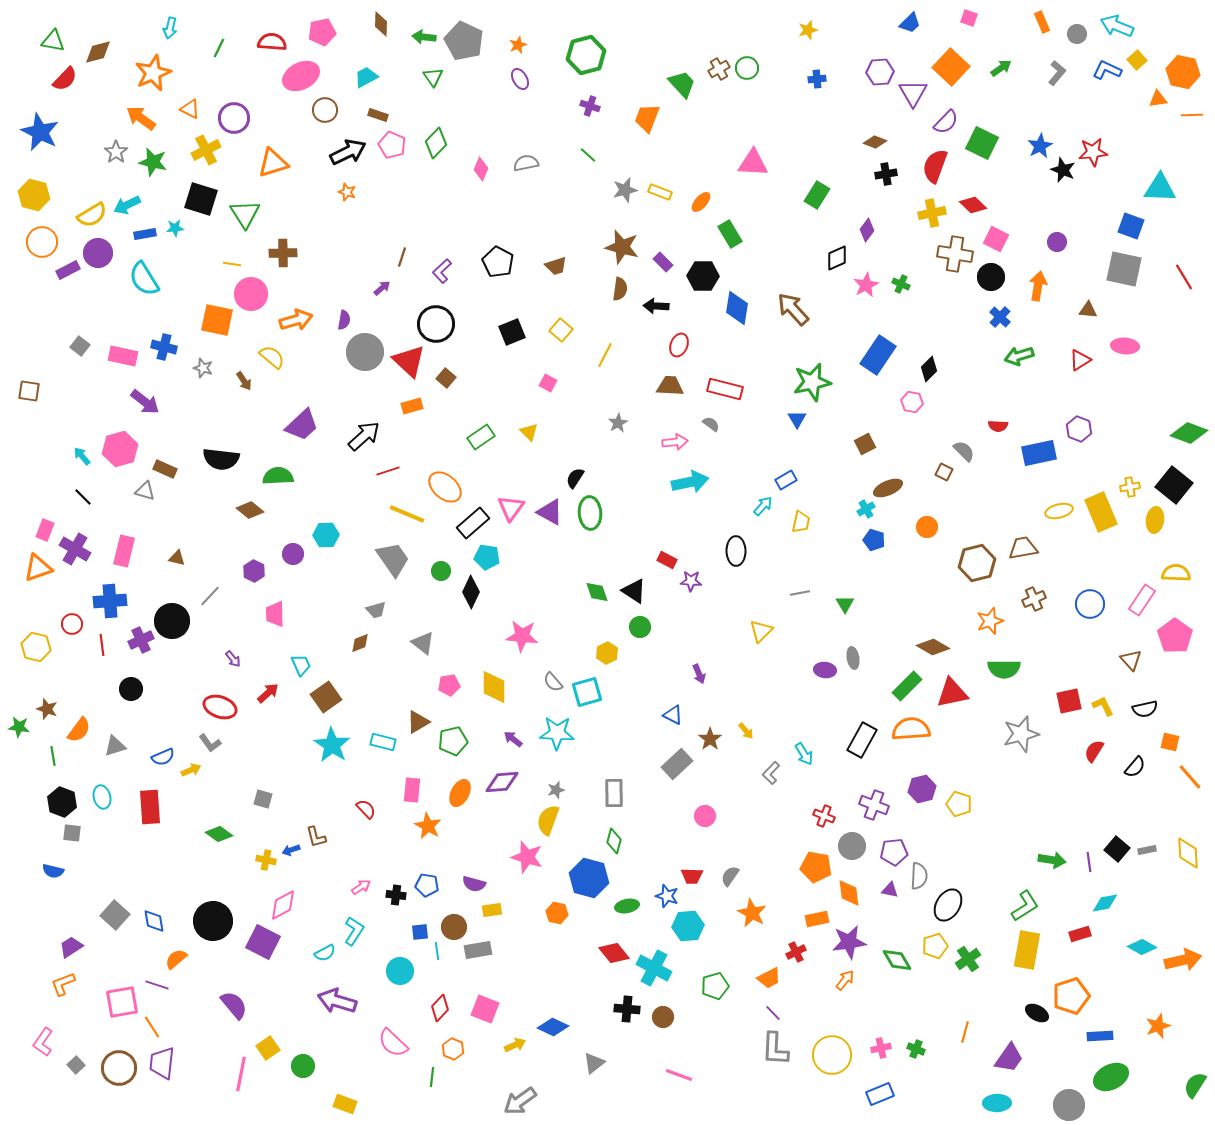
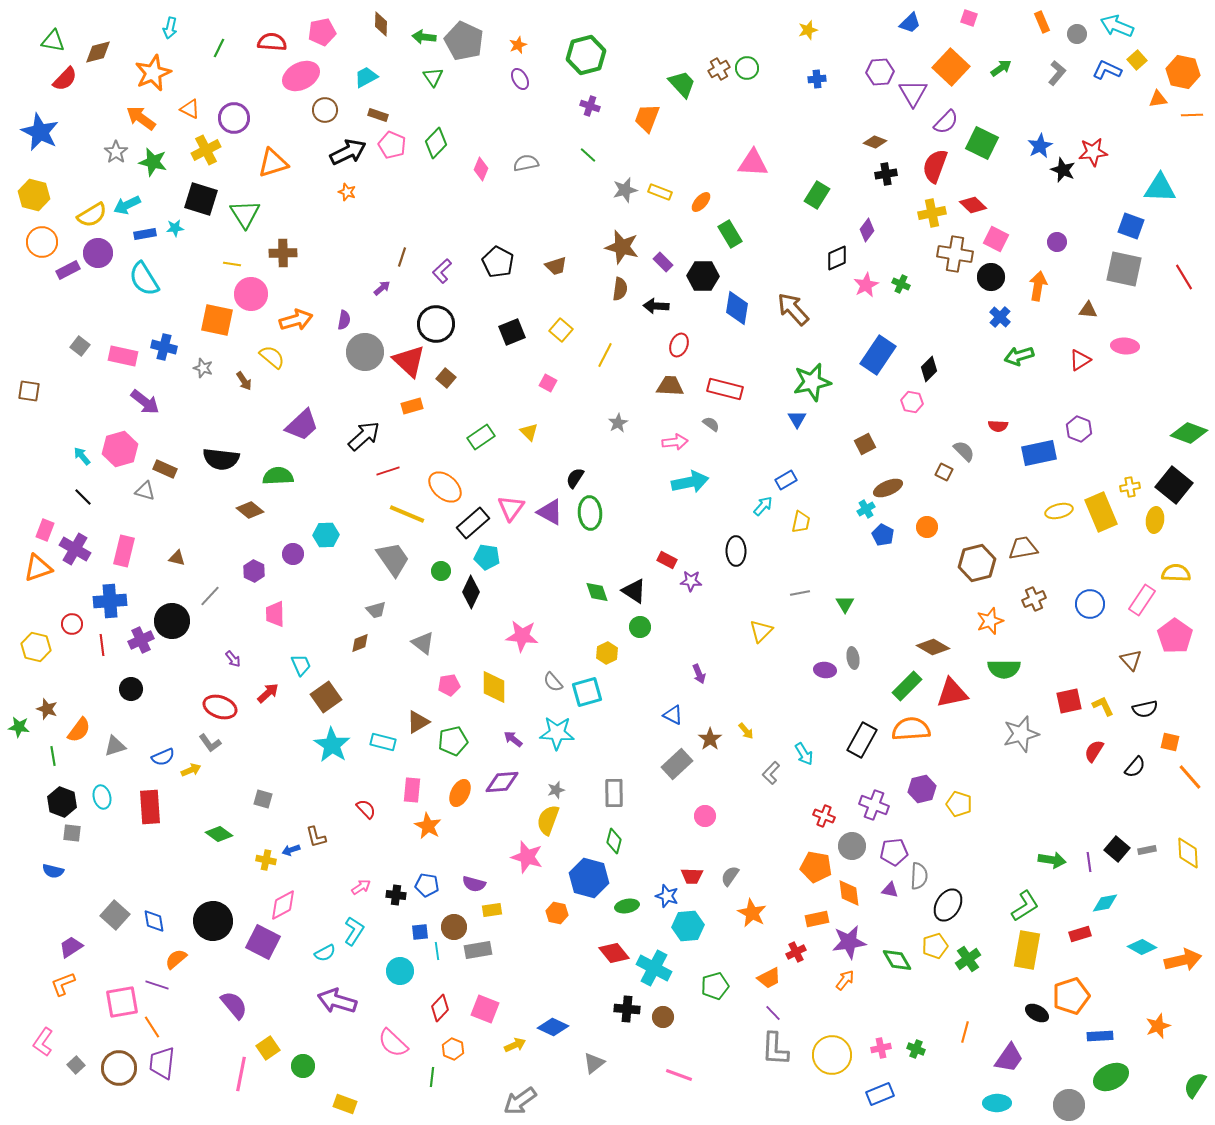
blue pentagon at (874, 540): moved 9 px right, 5 px up; rotated 10 degrees clockwise
